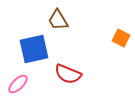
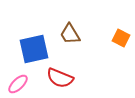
brown trapezoid: moved 12 px right, 14 px down
red semicircle: moved 8 px left, 4 px down
